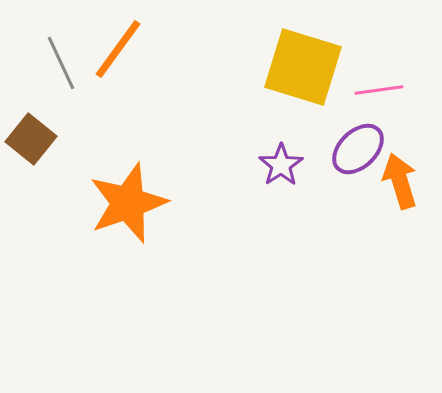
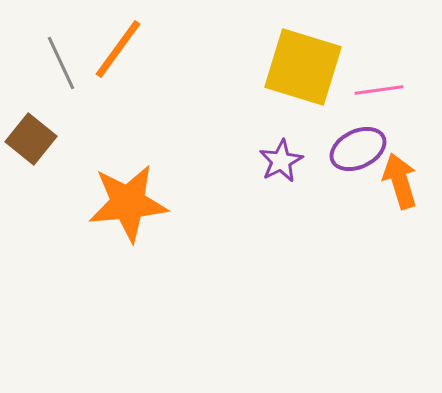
purple ellipse: rotated 18 degrees clockwise
purple star: moved 4 px up; rotated 6 degrees clockwise
orange star: rotated 14 degrees clockwise
